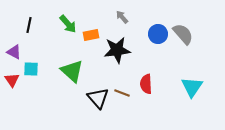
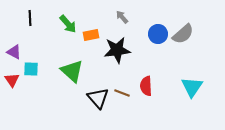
black line: moved 1 px right, 7 px up; rotated 14 degrees counterclockwise
gray semicircle: rotated 90 degrees clockwise
red semicircle: moved 2 px down
